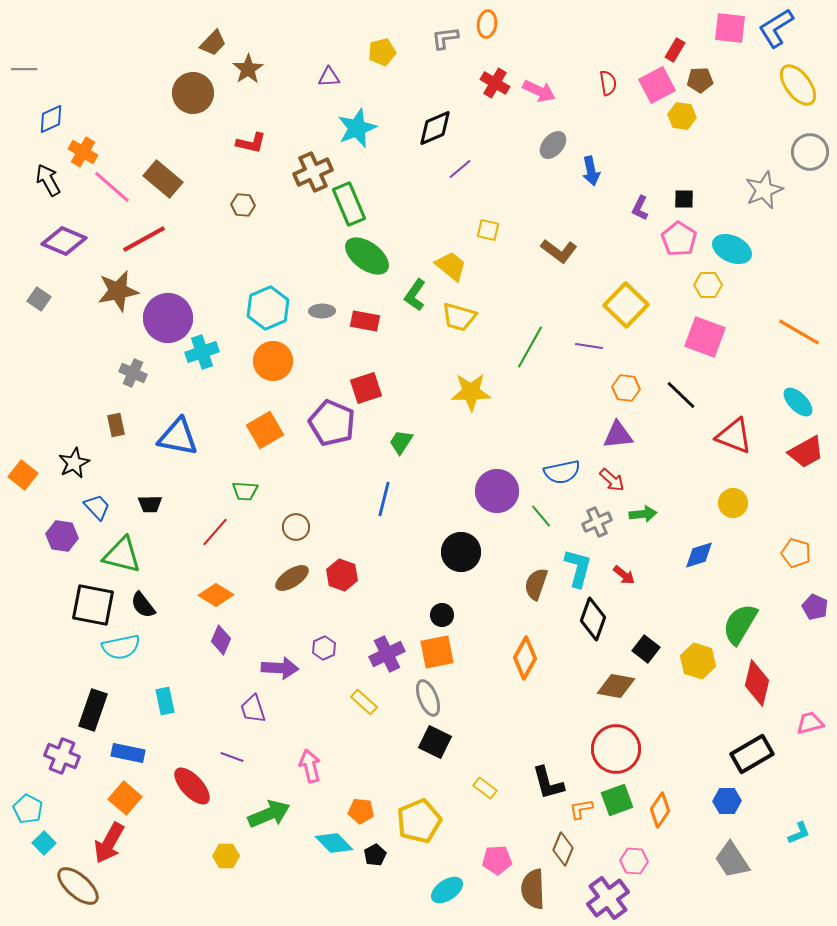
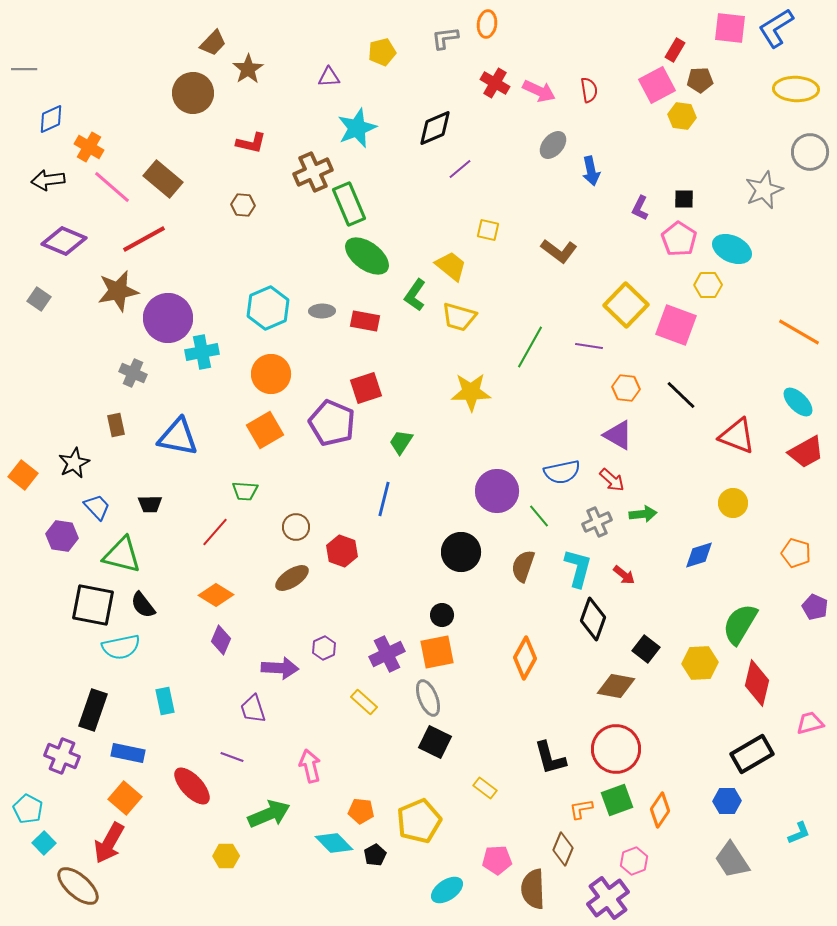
red semicircle at (608, 83): moved 19 px left, 7 px down
yellow ellipse at (798, 85): moved 2 px left, 4 px down; rotated 51 degrees counterclockwise
orange cross at (83, 152): moved 6 px right, 5 px up
black arrow at (48, 180): rotated 68 degrees counterclockwise
pink square at (705, 337): moved 29 px left, 12 px up
cyan cross at (202, 352): rotated 8 degrees clockwise
orange circle at (273, 361): moved 2 px left, 13 px down
purple triangle at (618, 435): rotated 36 degrees clockwise
red triangle at (734, 436): moved 3 px right
green line at (541, 516): moved 2 px left
red hexagon at (342, 575): moved 24 px up
brown semicircle at (536, 584): moved 13 px left, 18 px up
yellow hexagon at (698, 661): moved 2 px right, 2 px down; rotated 20 degrees counterclockwise
black L-shape at (548, 783): moved 2 px right, 25 px up
pink hexagon at (634, 861): rotated 24 degrees counterclockwise
